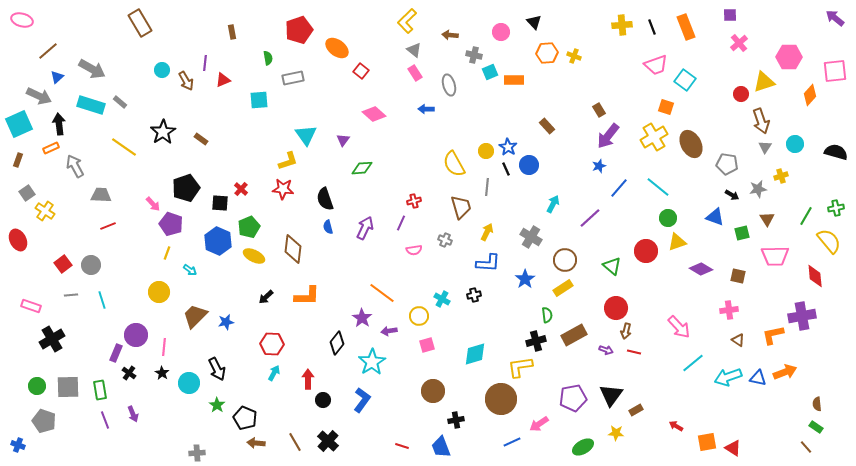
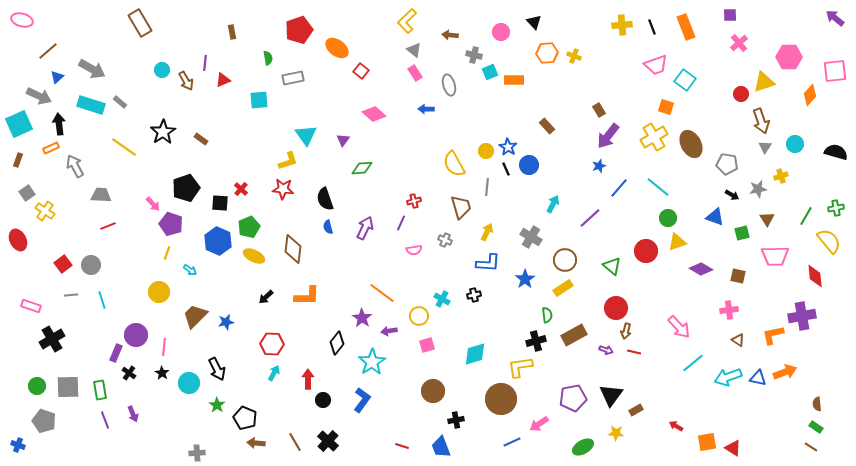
brown line at (806, 447): moved 5 px right; rotated 16 degrees counterclockwise
